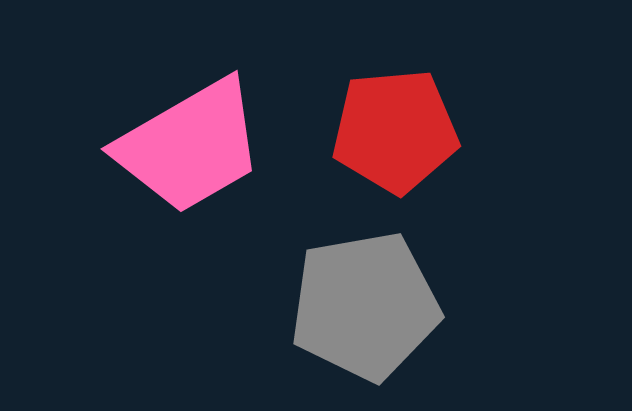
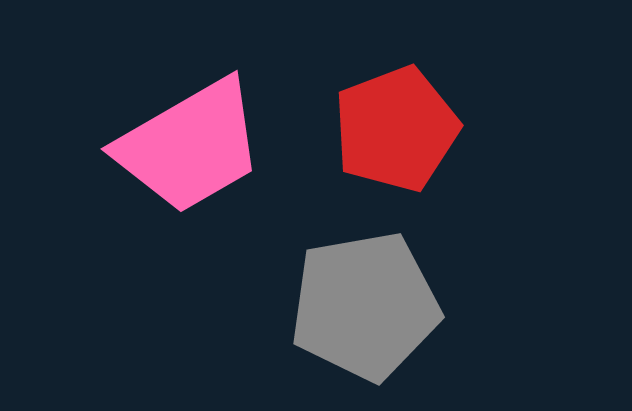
red pentagon: moved 1 px right, 2 px up; rotated 16 degrees counterclockwise
